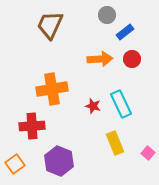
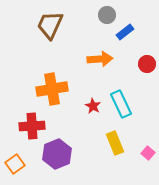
red circle: moved 15 px right, 5 px down
red star: rotated 14 degrees clockwise
purple hexagon: moved 2 px left, 7 px up; rotated 16 degrees clockwise
